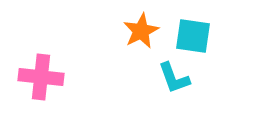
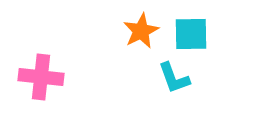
cyan square: moved 2 px left, 2 px up; rotated 9 degrees counterclockwise
